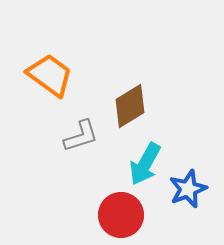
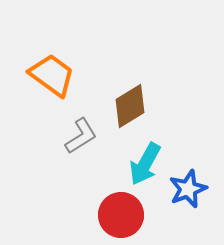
orange trapezoid: moved 2 px right
gray L-shape: rotated 15 degrees counterclockwise
